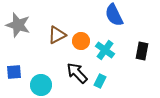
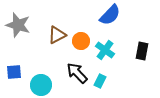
blue semicircle: moved 4 px left; rotated 110 degrees counterclockwise
